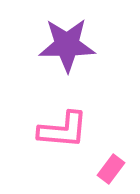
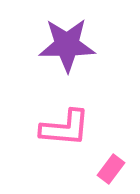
pink L-shape: moved 2 px right, 2 px up
